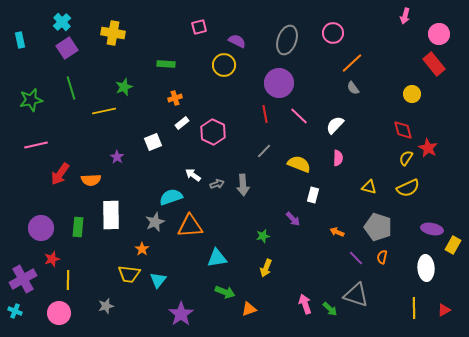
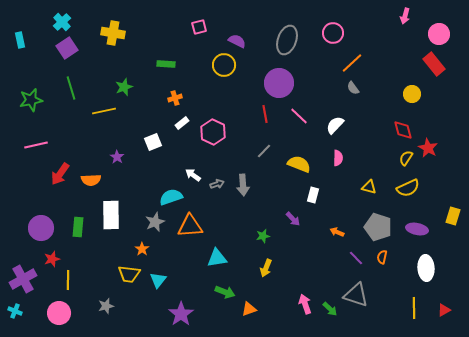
purple ellipse at (432, 229): moved 15 px left
yellow rectangle at (453, 245): moved 29 px up; rotated 12 degrees counterclockwise
